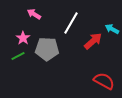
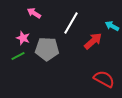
pink arrow: moved 1 px up
cyan arrow: moved 3 px up
pink star: rotated 16 degrees counterclockwise
red semicircle: moved 2 px up
